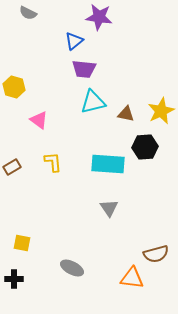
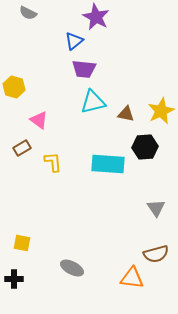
purple star: moved 3 px left; rotated 20 degrees clockwise
brown rectangle: moved 10 px right, 19 px up
gray triangle: moved 47 px right
